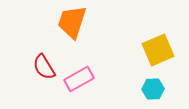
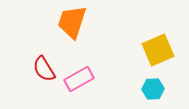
red semicircle: moved 2 px down
